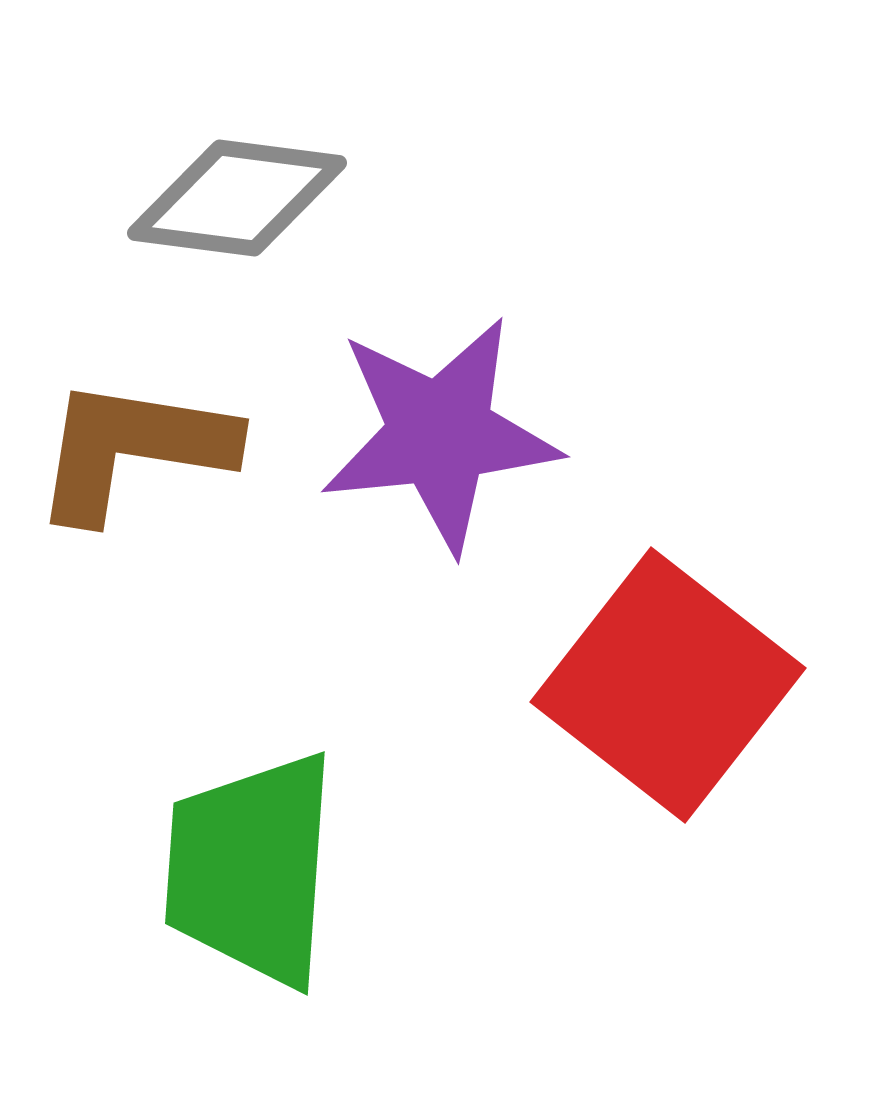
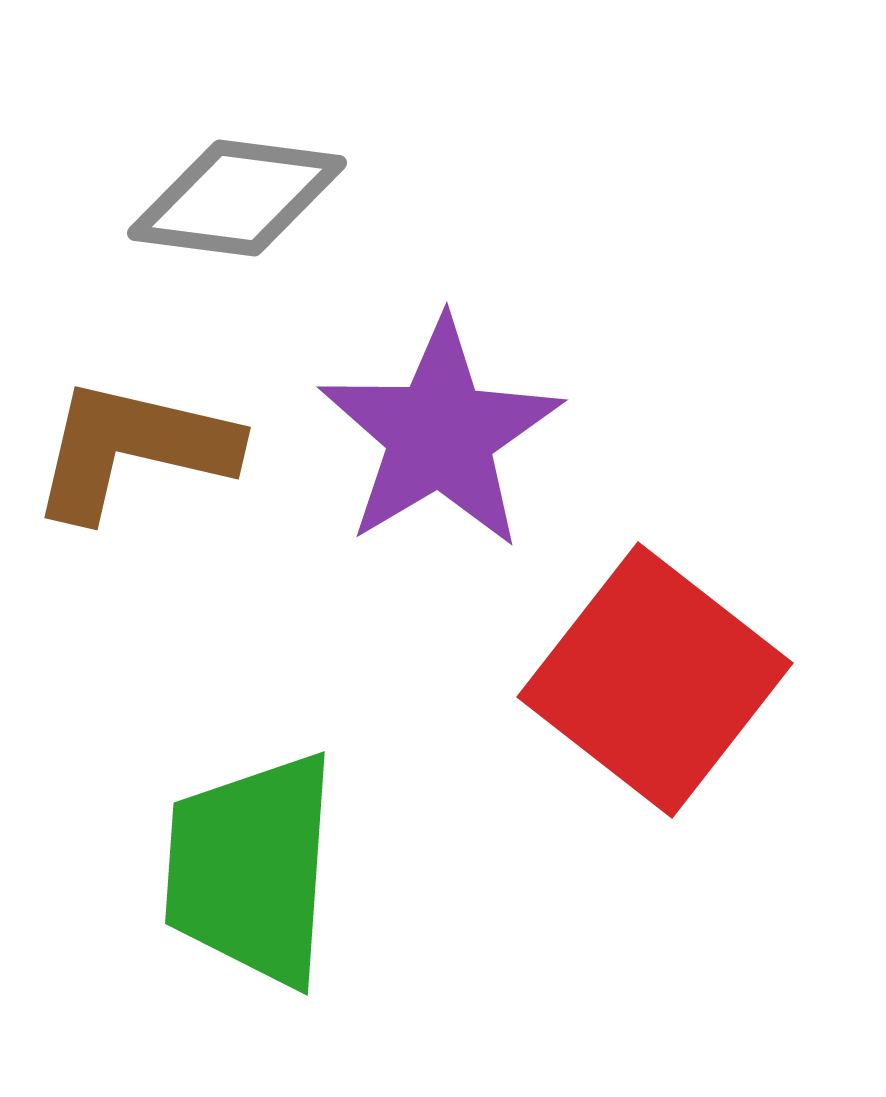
purple star: rotated 25 degrees counterclockwise
brown L-shape: rotated 4 degrees clockwise
red square: moved 13 px left, 5 px up
